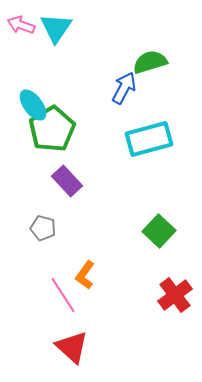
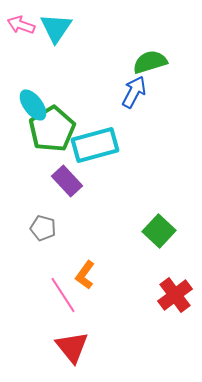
blue arrow: moved 10 px right, 4 px down
cyan rectangle: moved 54 px left, 6 px down
red triangle: rotated 9 degrees clockwise
